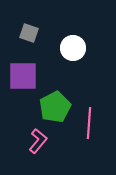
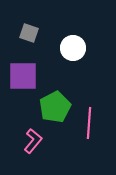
pink L-shape: moved 5 px left
